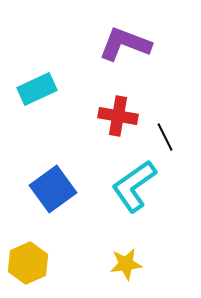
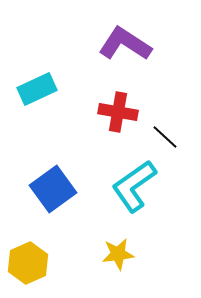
purple L-shape: rotated 12 degrees clockwise
red cross: moved 4 px up
black line: rotated 20 degrees counterclockwise
yellow star: moved 8 px left, 10 px up
